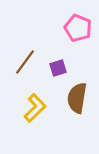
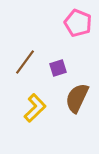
pink pentagon: moved 5 px up
brown semicircle: rotated 16 degrees clockwise
